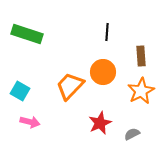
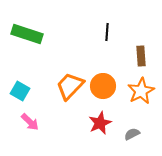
orange circle: moved 14 px down
pink arrow: rotated 30 degrees clockwise
